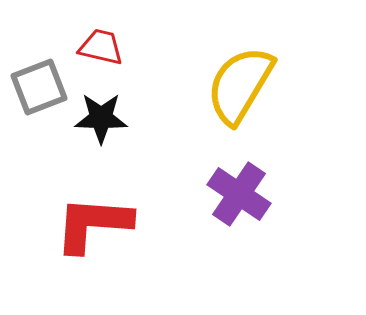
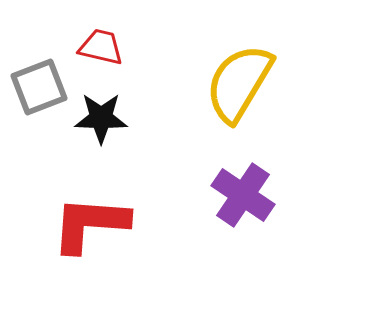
yellow semicircle: moved 1 px left, 2 px up
purple cross: moved 4 px right, 1 px down
red L-shape: moved 3 px left
